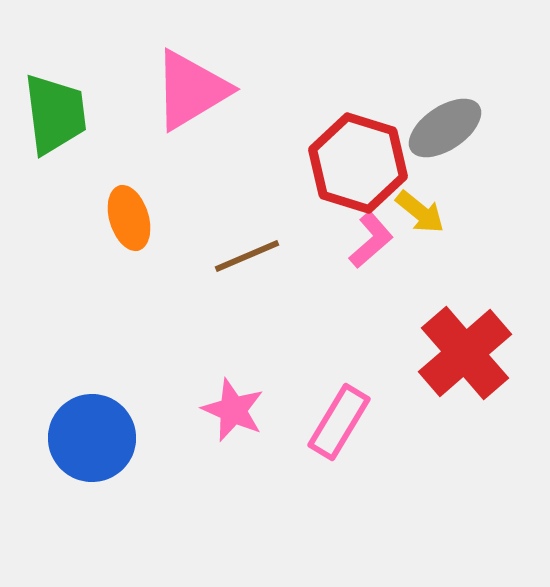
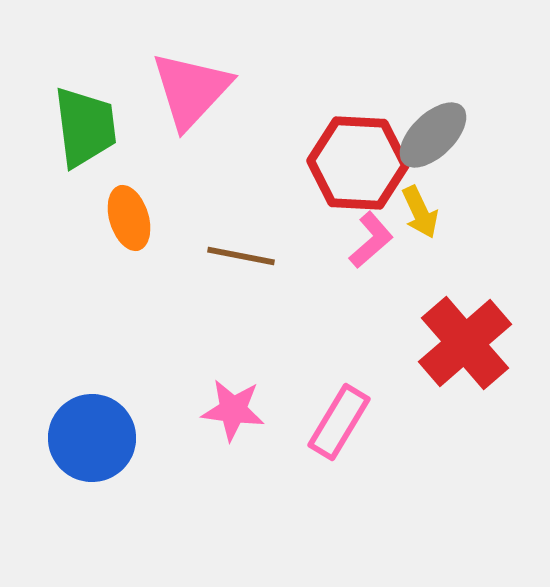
pink triangle: rotated 16 degrees counterclockwise
green trapezoid: moved 30 px right, 13 px down
gray ellipse: moved 12 px left, 7 px down; rotated 10 degrees counterclockwise
red hexagon: rotated 14 degrees counterclockwise
yellow arrow: rotated 26 degrees clockwise
brown line: moved 6 px left; rotated 34 degrees clockwise
red cross: moved 10 px up
pink star: rotated 16 degrees counterclockwise
